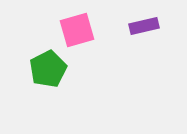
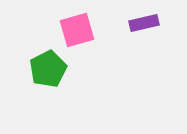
purple rectangle: moved 3 px up
